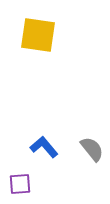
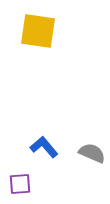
yellow square: moved 4 px up
gray semicircle: moved 4 px down; rotated 28 degrees counterclockwise
